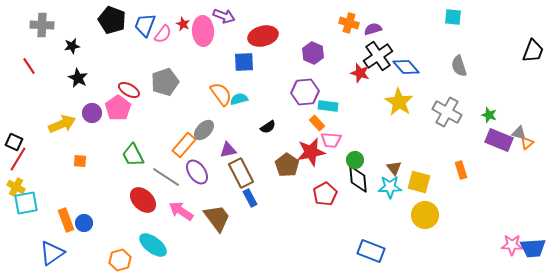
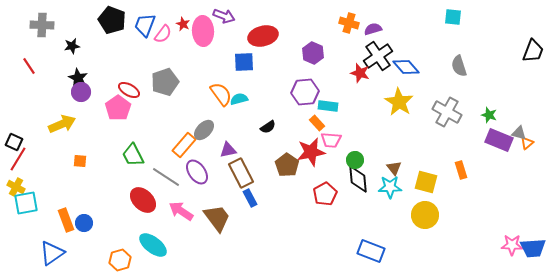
purple circle at (92, 113): moved 11 px left, 21 px up
yellow square at (419, 182): moved 7 px right
